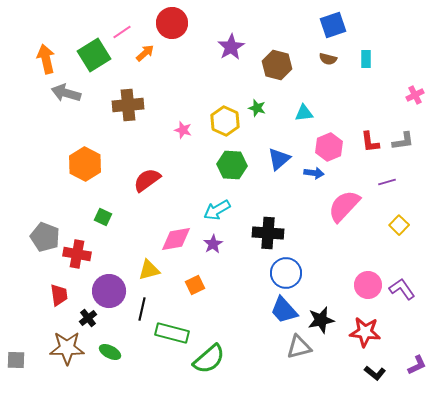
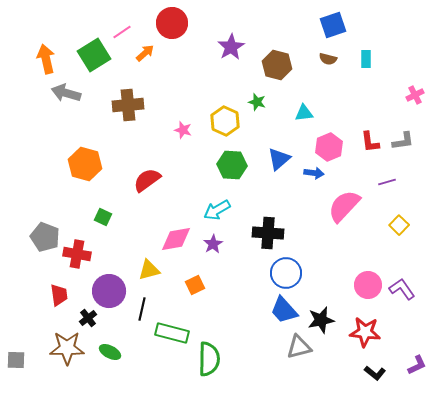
green star at (257, 108): moved 6 px up
orange hexagon at (85, 164): rotated 12 degrees counterclockwise
green semicircle at (209, 359): rotated 48 degrees counterclockwise
